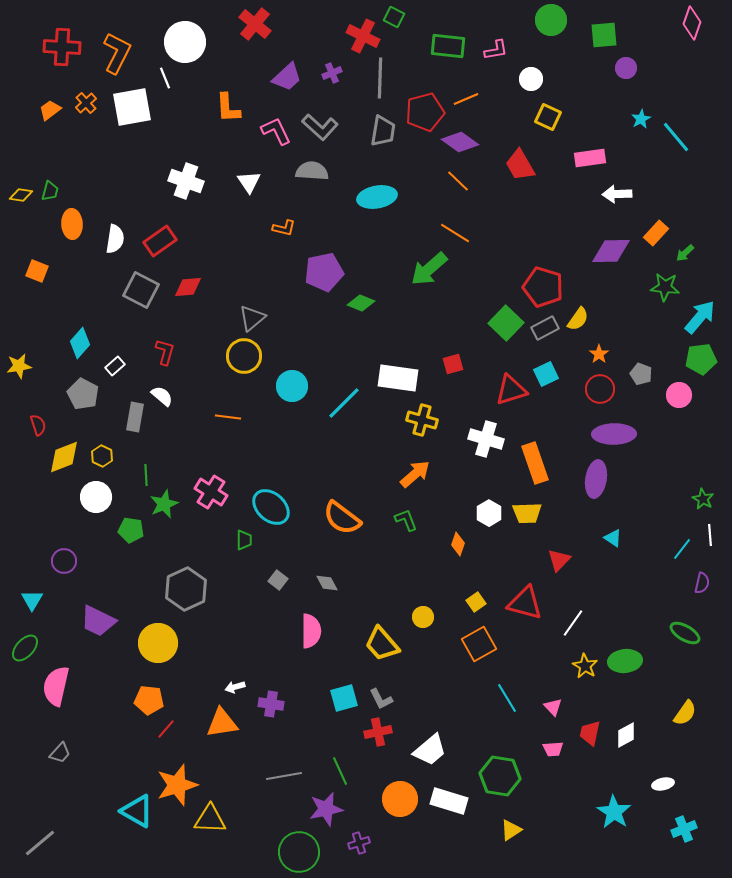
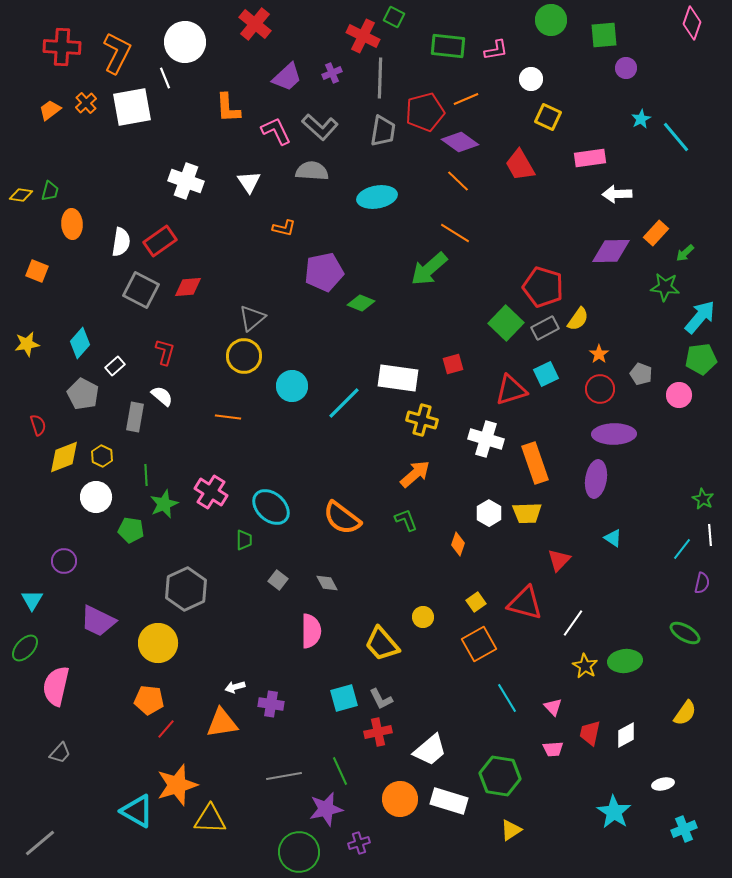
white semicircle at (115, 239): moved 6 px right, 3 px down
yellow star at (19, 366): moved 8 px right, 22 px up
